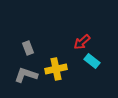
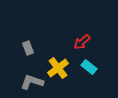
cyan rectangle: moved 3 px left, 6 px down
yellow cross: moved 2 px right, 1 px up; rotated 25 degrees counterclockwise
gray L-shape: moved 6 px right, 7 px down
